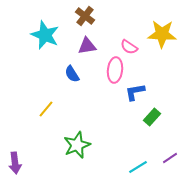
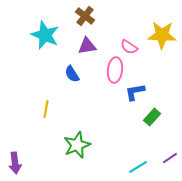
yellow star: moved 1 px down
yellow line: rotated 30 degrees counterclockwise
